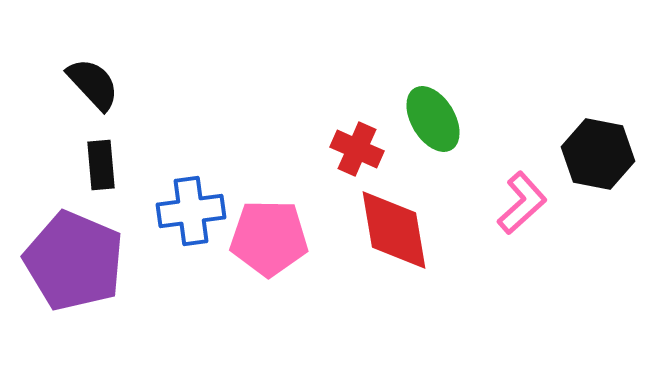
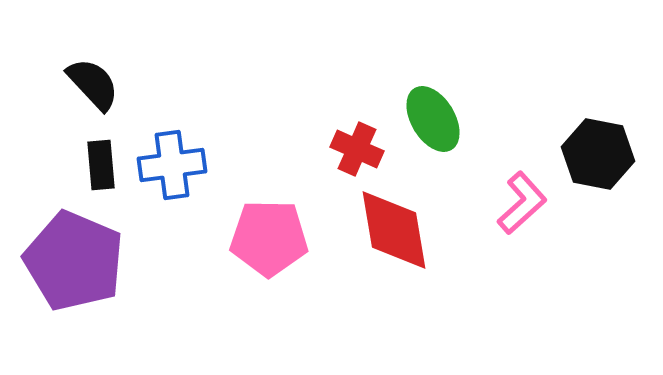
blue cross: moved 19 px left, 46 px up
